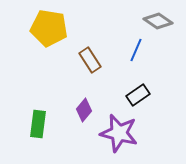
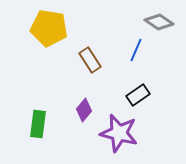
gray diamond: moved 1 px right, 1 px down
